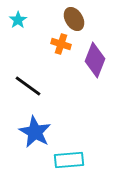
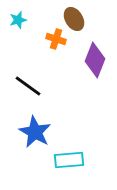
cyan star: rotated 18 degrees clockwise
orange cross: moved 5 px left, 5 px up
